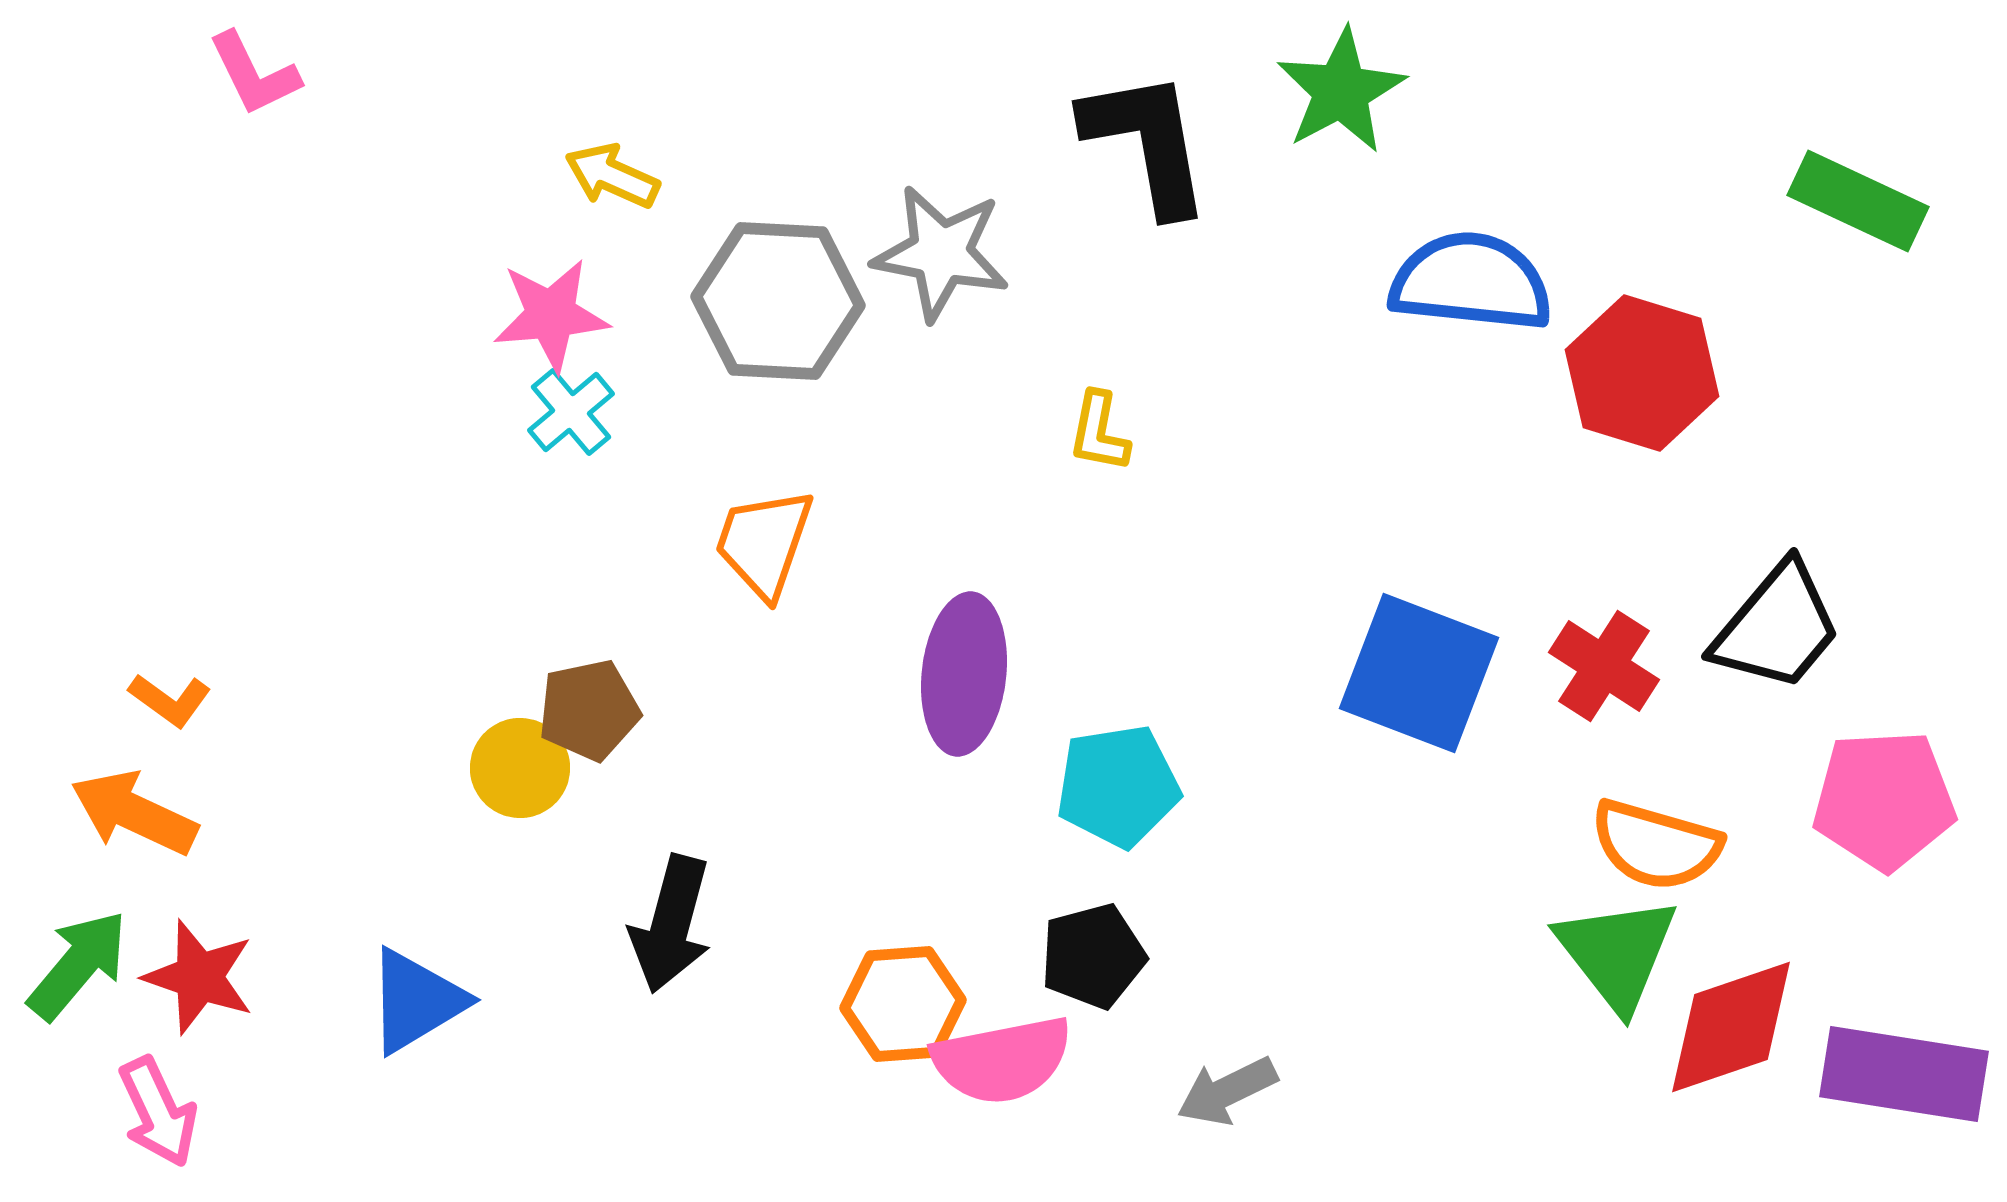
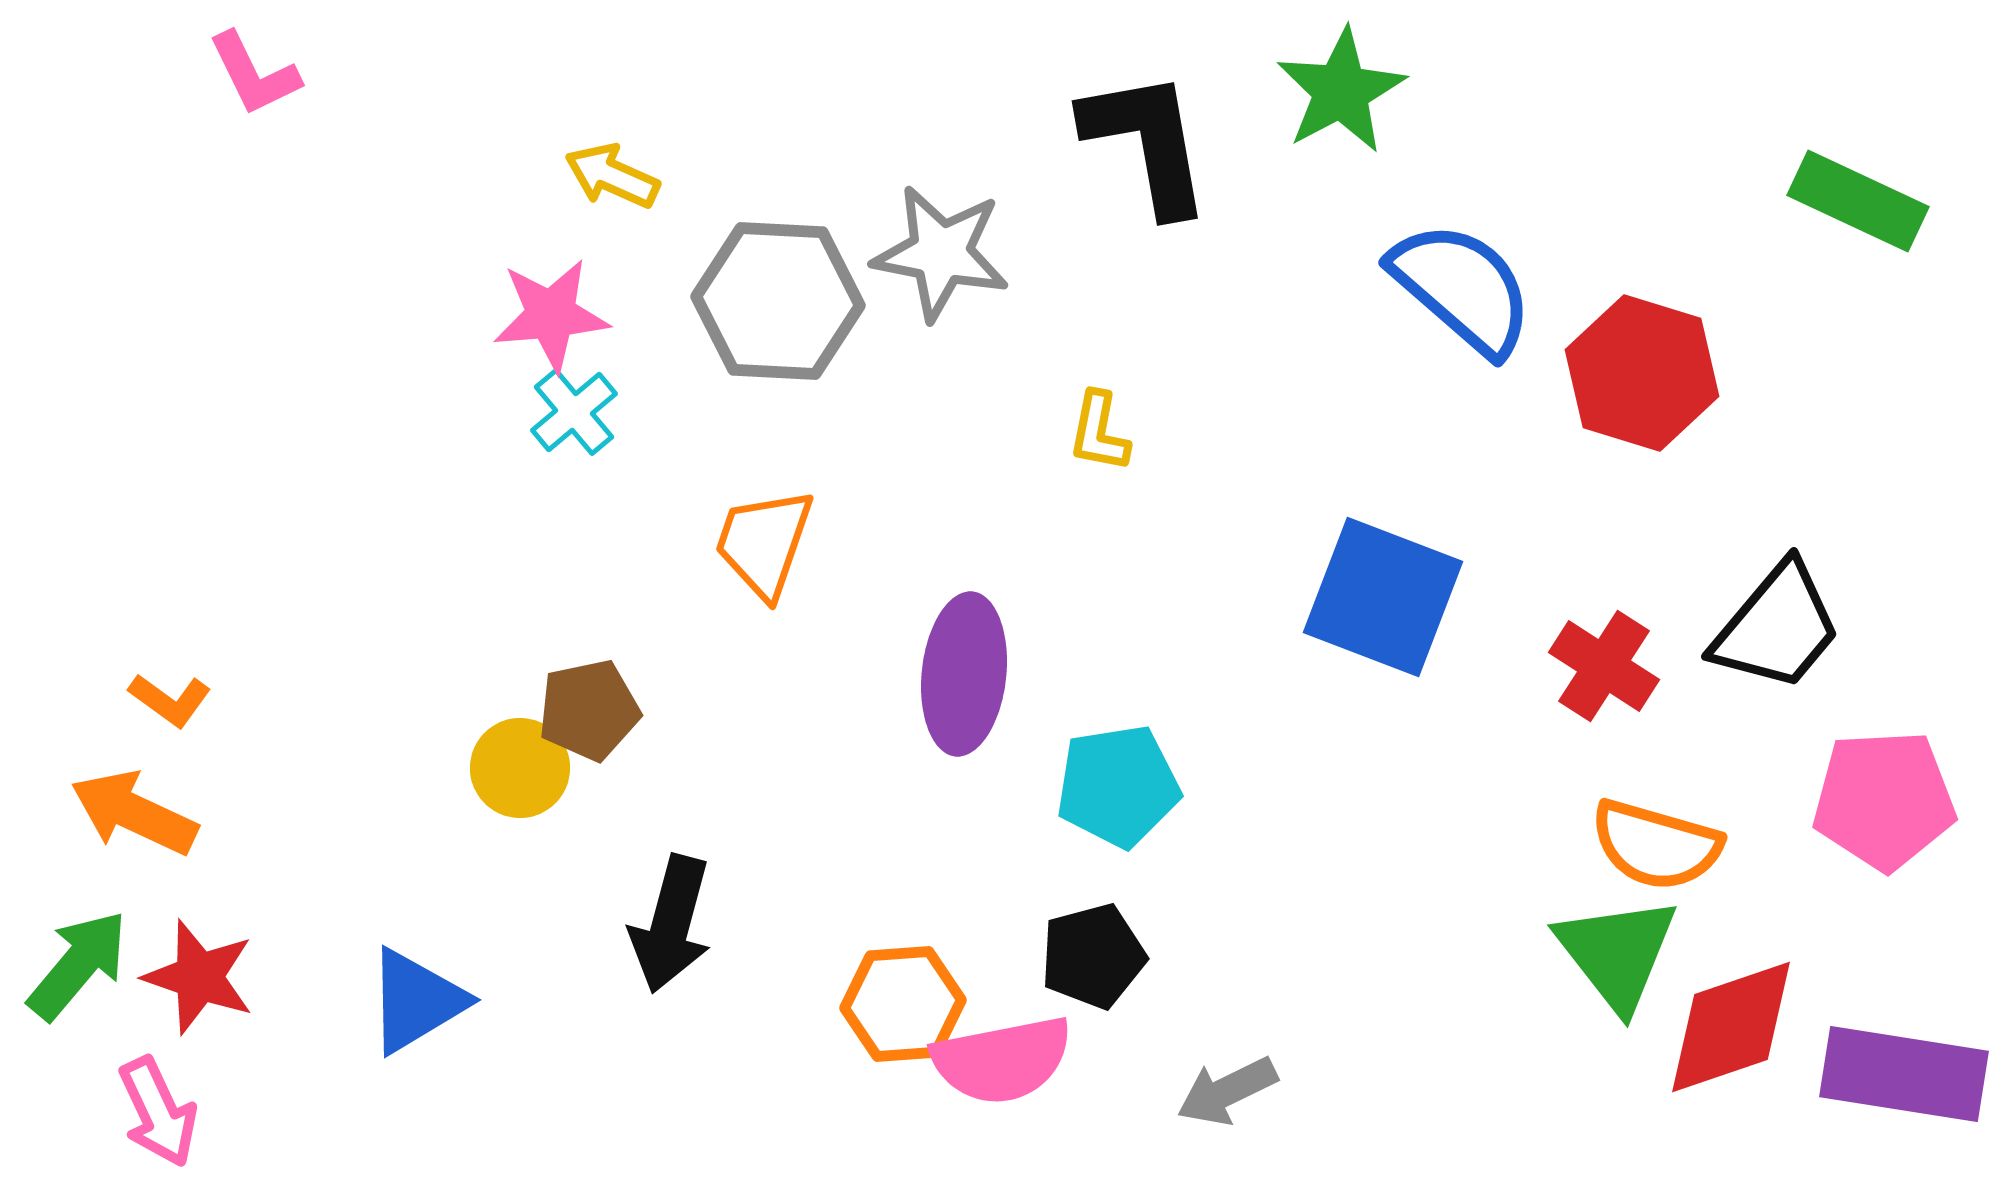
blue semicircle: moved 9 px left, 6 px down; rotated 35 degrees clockwise
cyan cross: moved 3 px right
blue square: moved 36 px left, 76 px up
